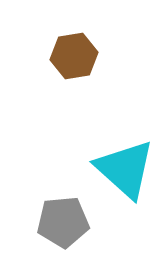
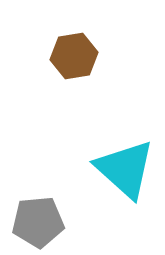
gray pentagon: moved 25 px left
